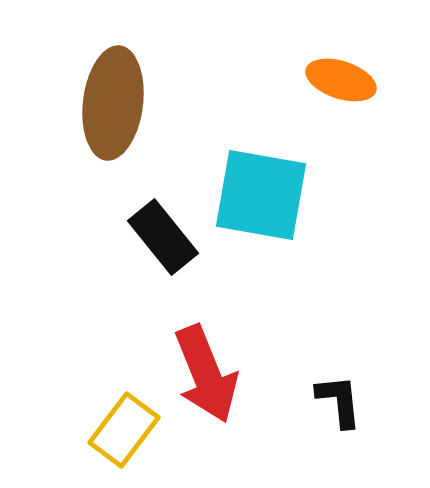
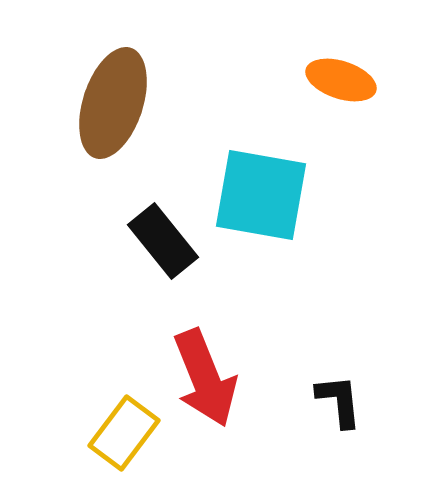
brown ellipse: rotated 11 degrees clockwise
black rectangle: moved 4 px down
red arrow: moved 1 px left, 4 px down
yellow rectangle: moved 3 px down
